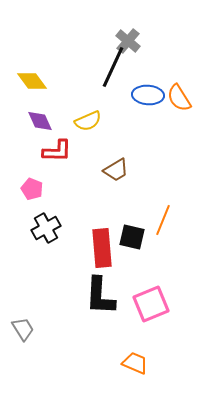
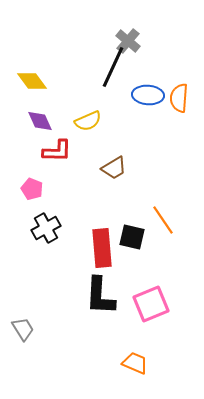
orange semicircle: rotated 36 degrees clockwise
brown trapezoid: moved 2 px left, 2 px up
orange line: rotated 56 degrees counterclockwise
